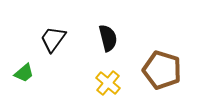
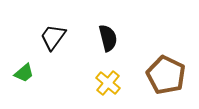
black trapezoid: moved 2 px up
brown pentagon: moved 4 px right, 5 px down; rotated 9 degrees clockwise
